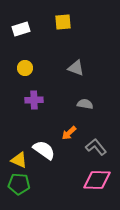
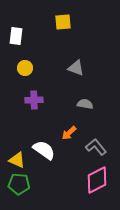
white rectangle: moved 5 px left, 7 px down; rotated 66 degrees counterclockwise
yellow triangle: moved 2 px left
pink diamond: rotated 28 degrees counterclockwise
